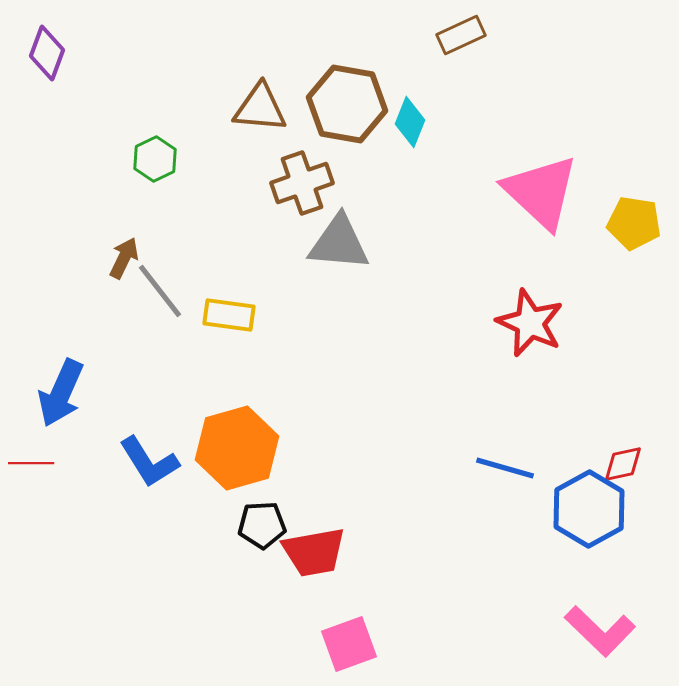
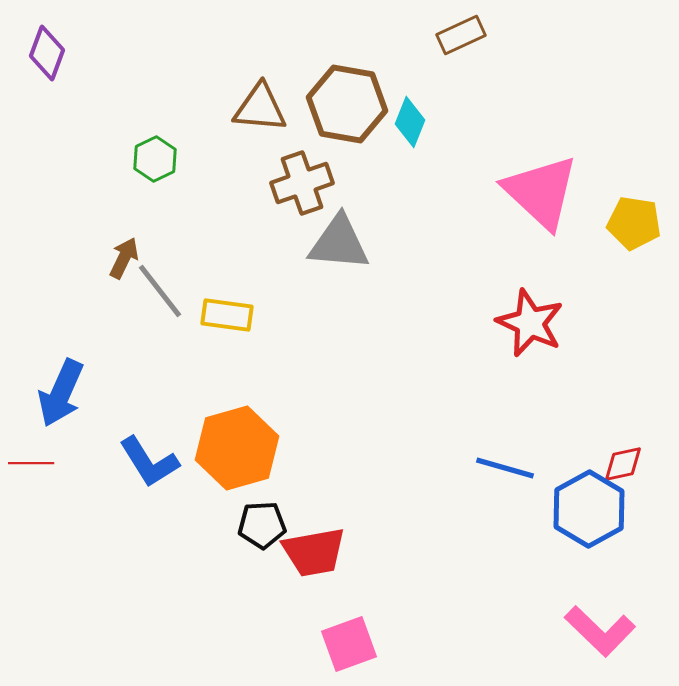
yellow rectangle: moved 2 px left
